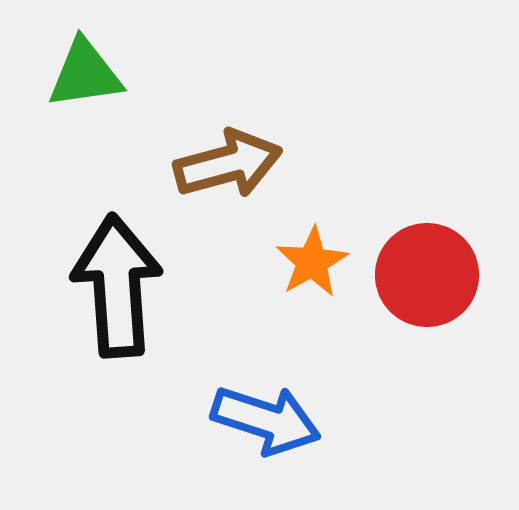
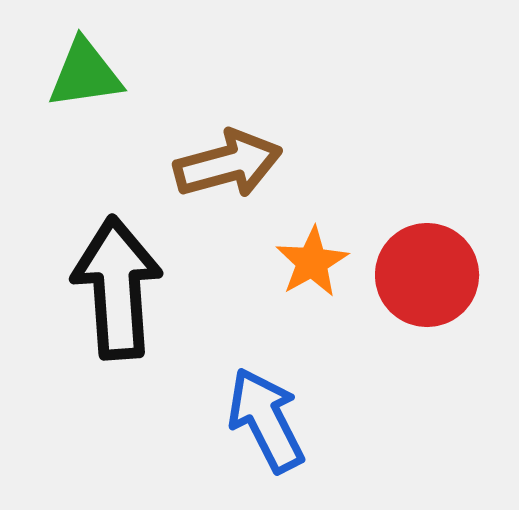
black arrow: moved 2 px down
blue arrow: rotated 135 degrees counterclockwise
